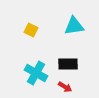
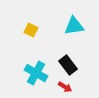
black rectangle: moved 1 px down; rotated 54 degrees clockwise
